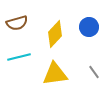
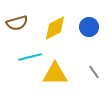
yellow diamond: moved 6 px up; rotated 20 degrees clockwise
cyan line: moved 11 px right
yellow triangle: rotated 8 degrees clockwise
